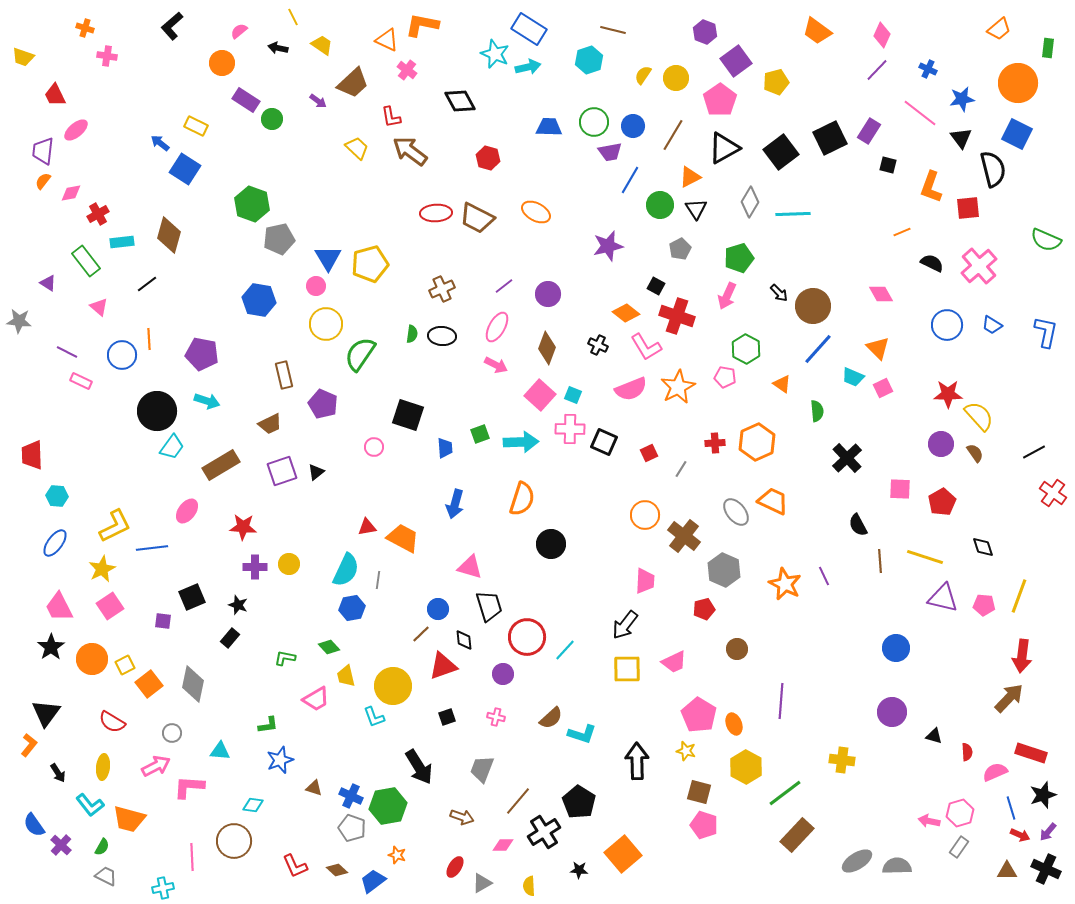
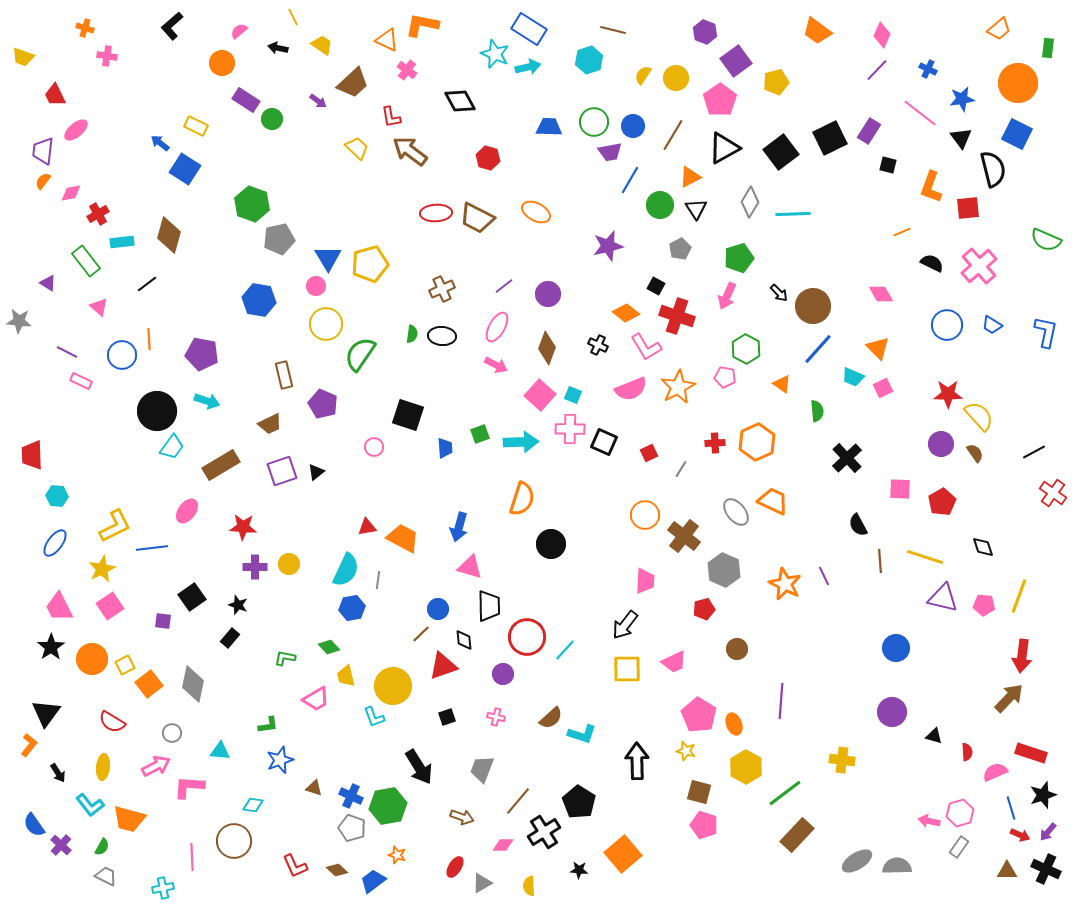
blue arrow at (455, 504): moved 4 px right, 23 px down
black square at (192, 597): rotated 12 degrees counterclockwise
black trapezoid at (489, 606): rotated 16 degrees clockwise
